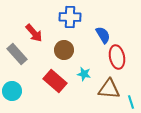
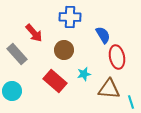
cyan star: rotated 24 degrees counterclockwise
